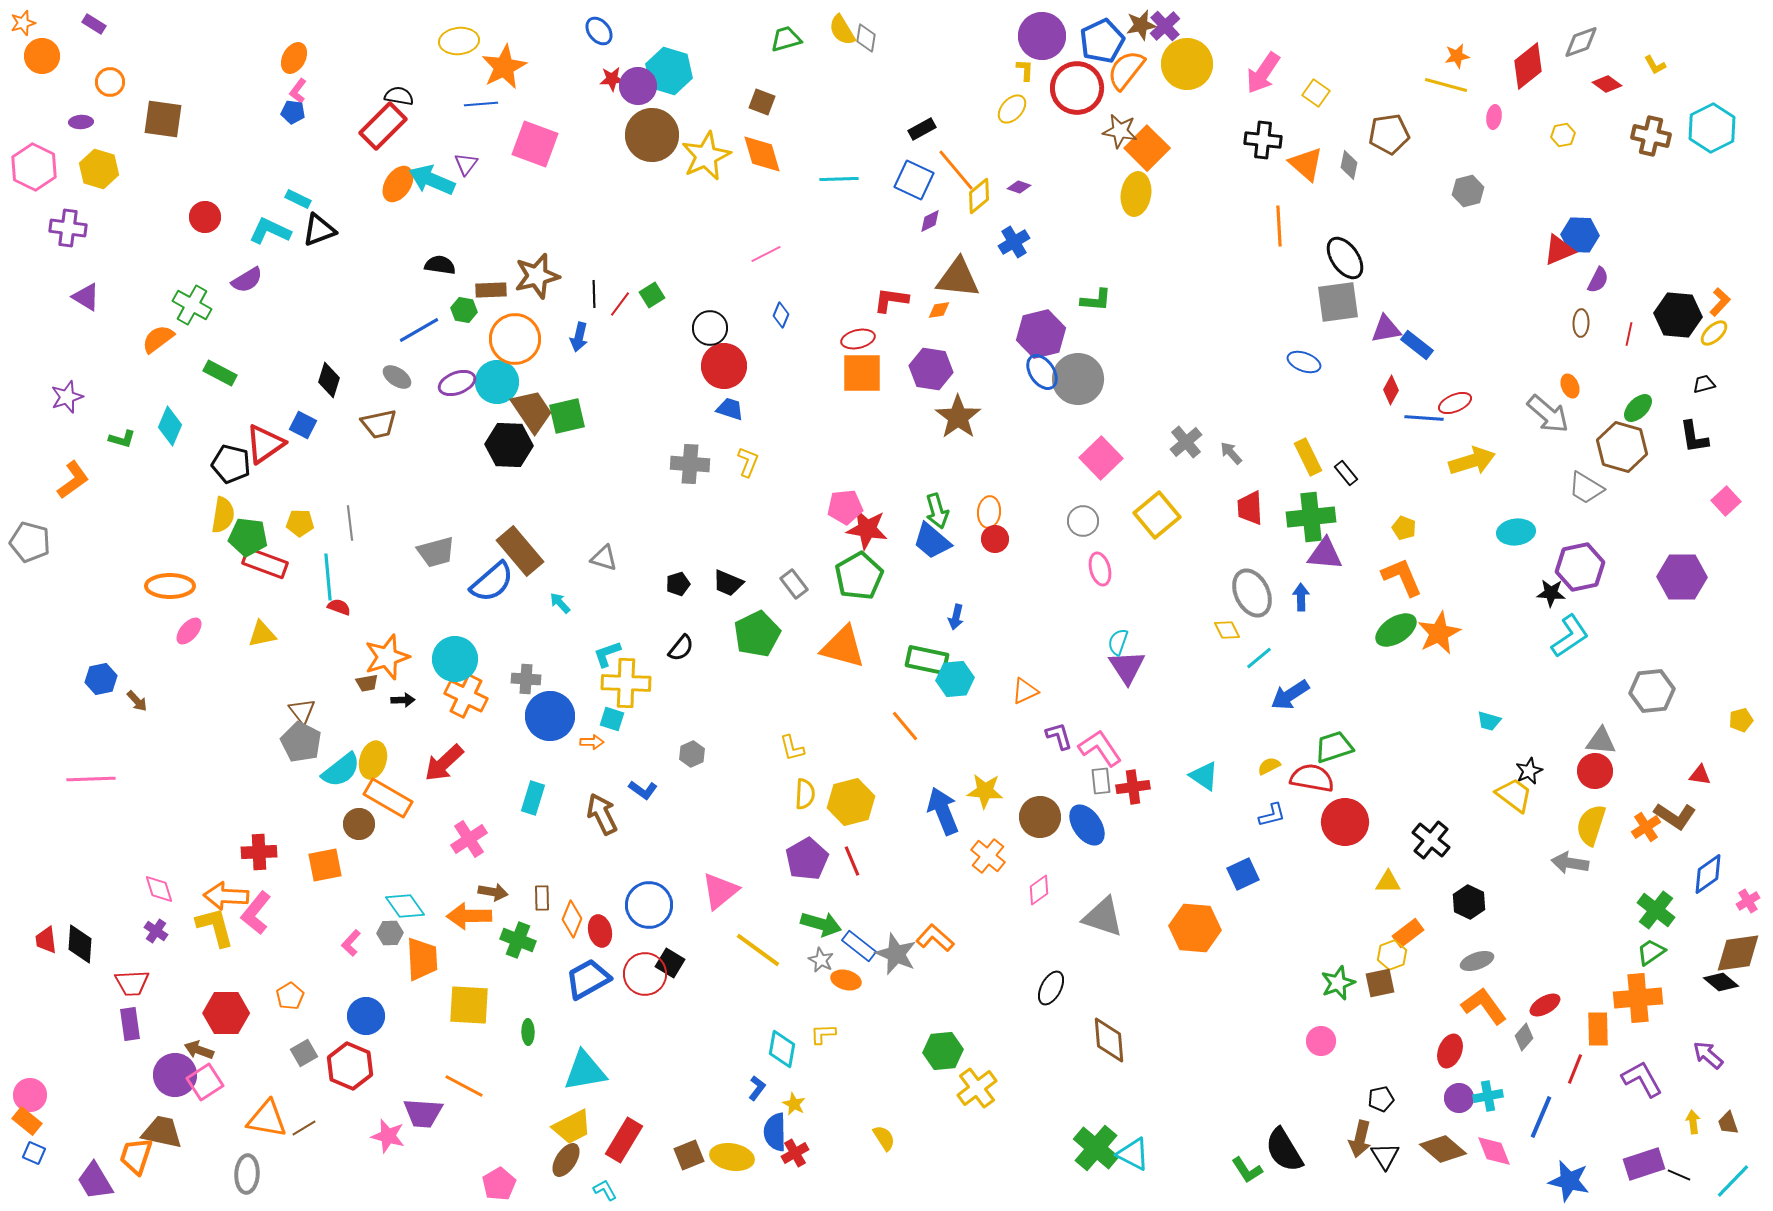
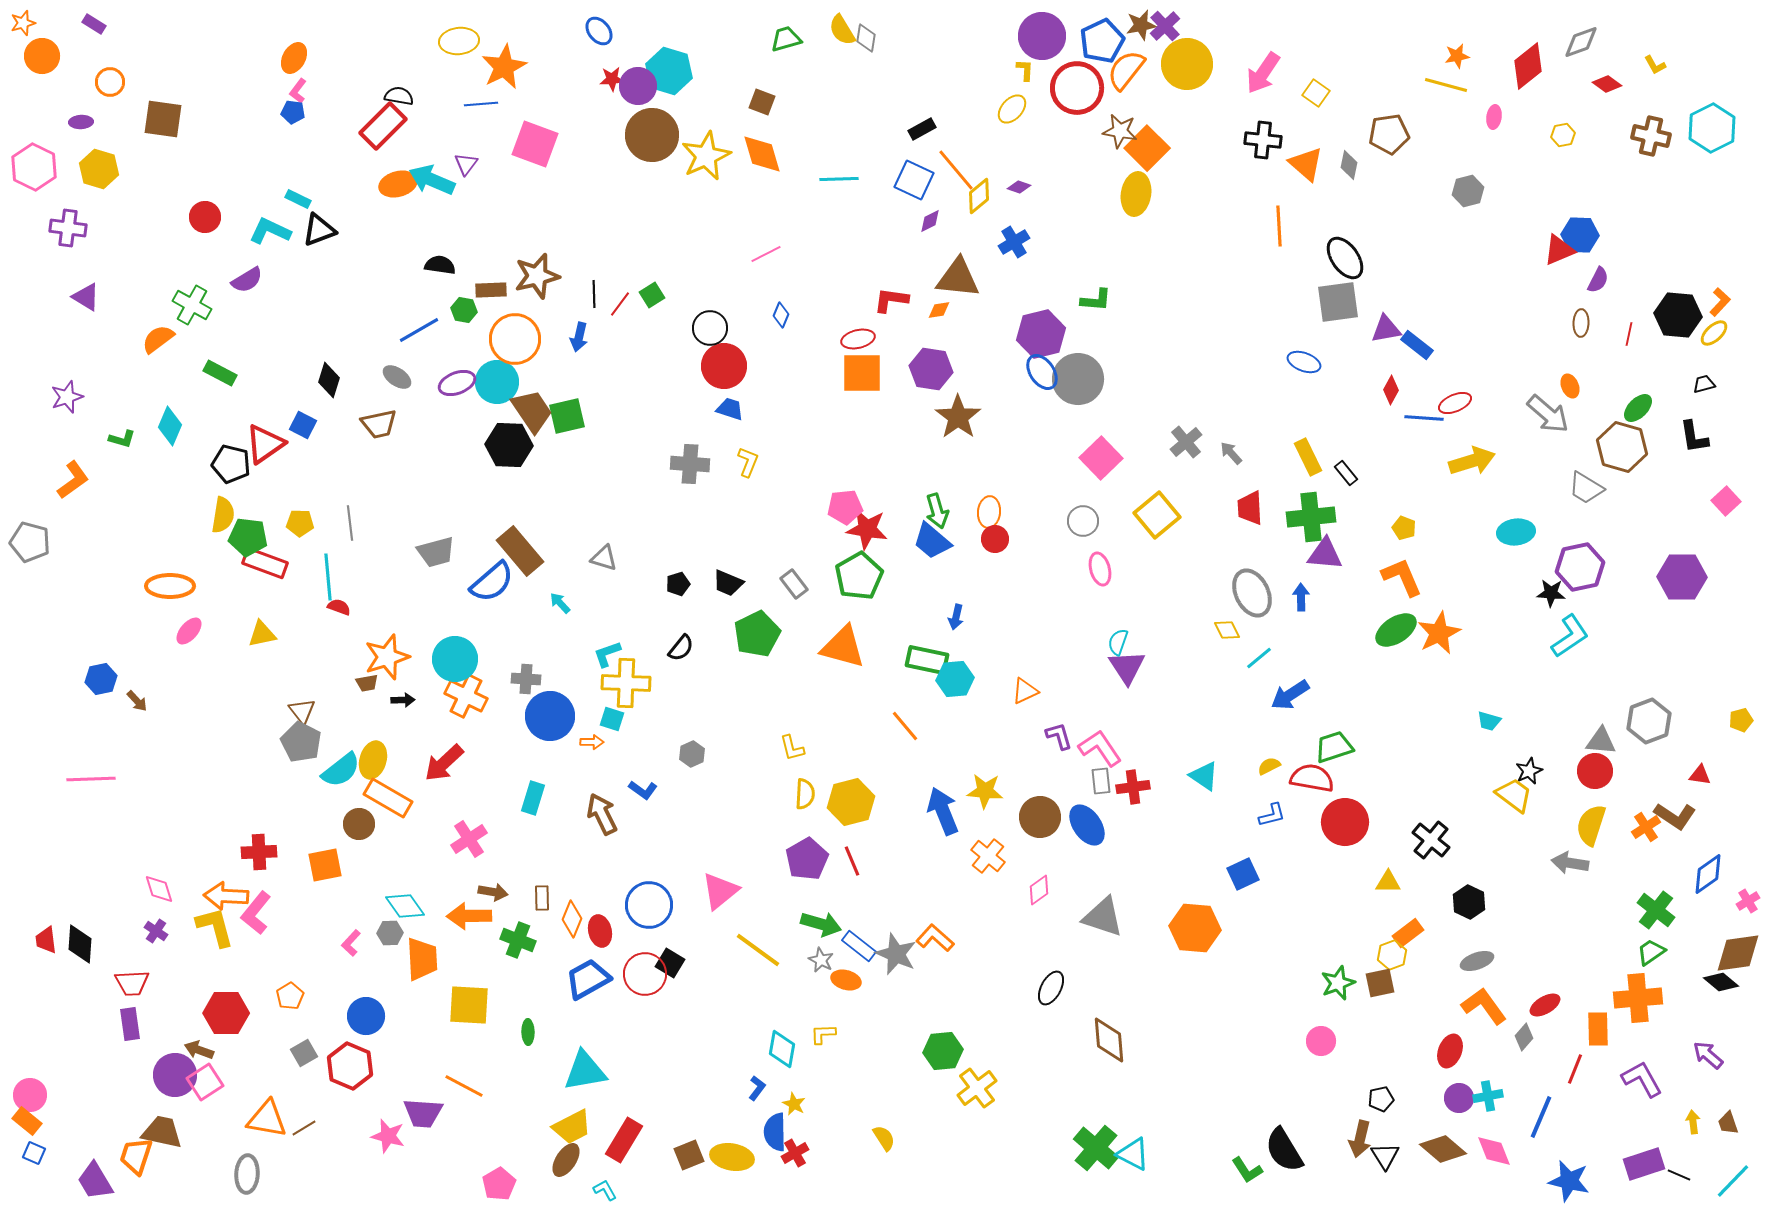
orange ellipse at (398, 184): rotated 42 degrees clockwise
gray hexagon at (1652, 691): moved 3 px left, 30 px down; rotated 15 degrees counterclockwise
